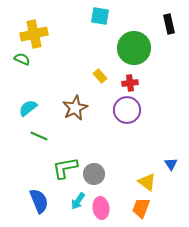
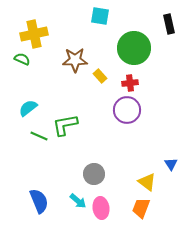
brown star: moved 48 px up; rotated 25 degrees clockwise
green L-shape: moved 43 px up
cyan arrow: rotated 84 degrees counterclockwise
